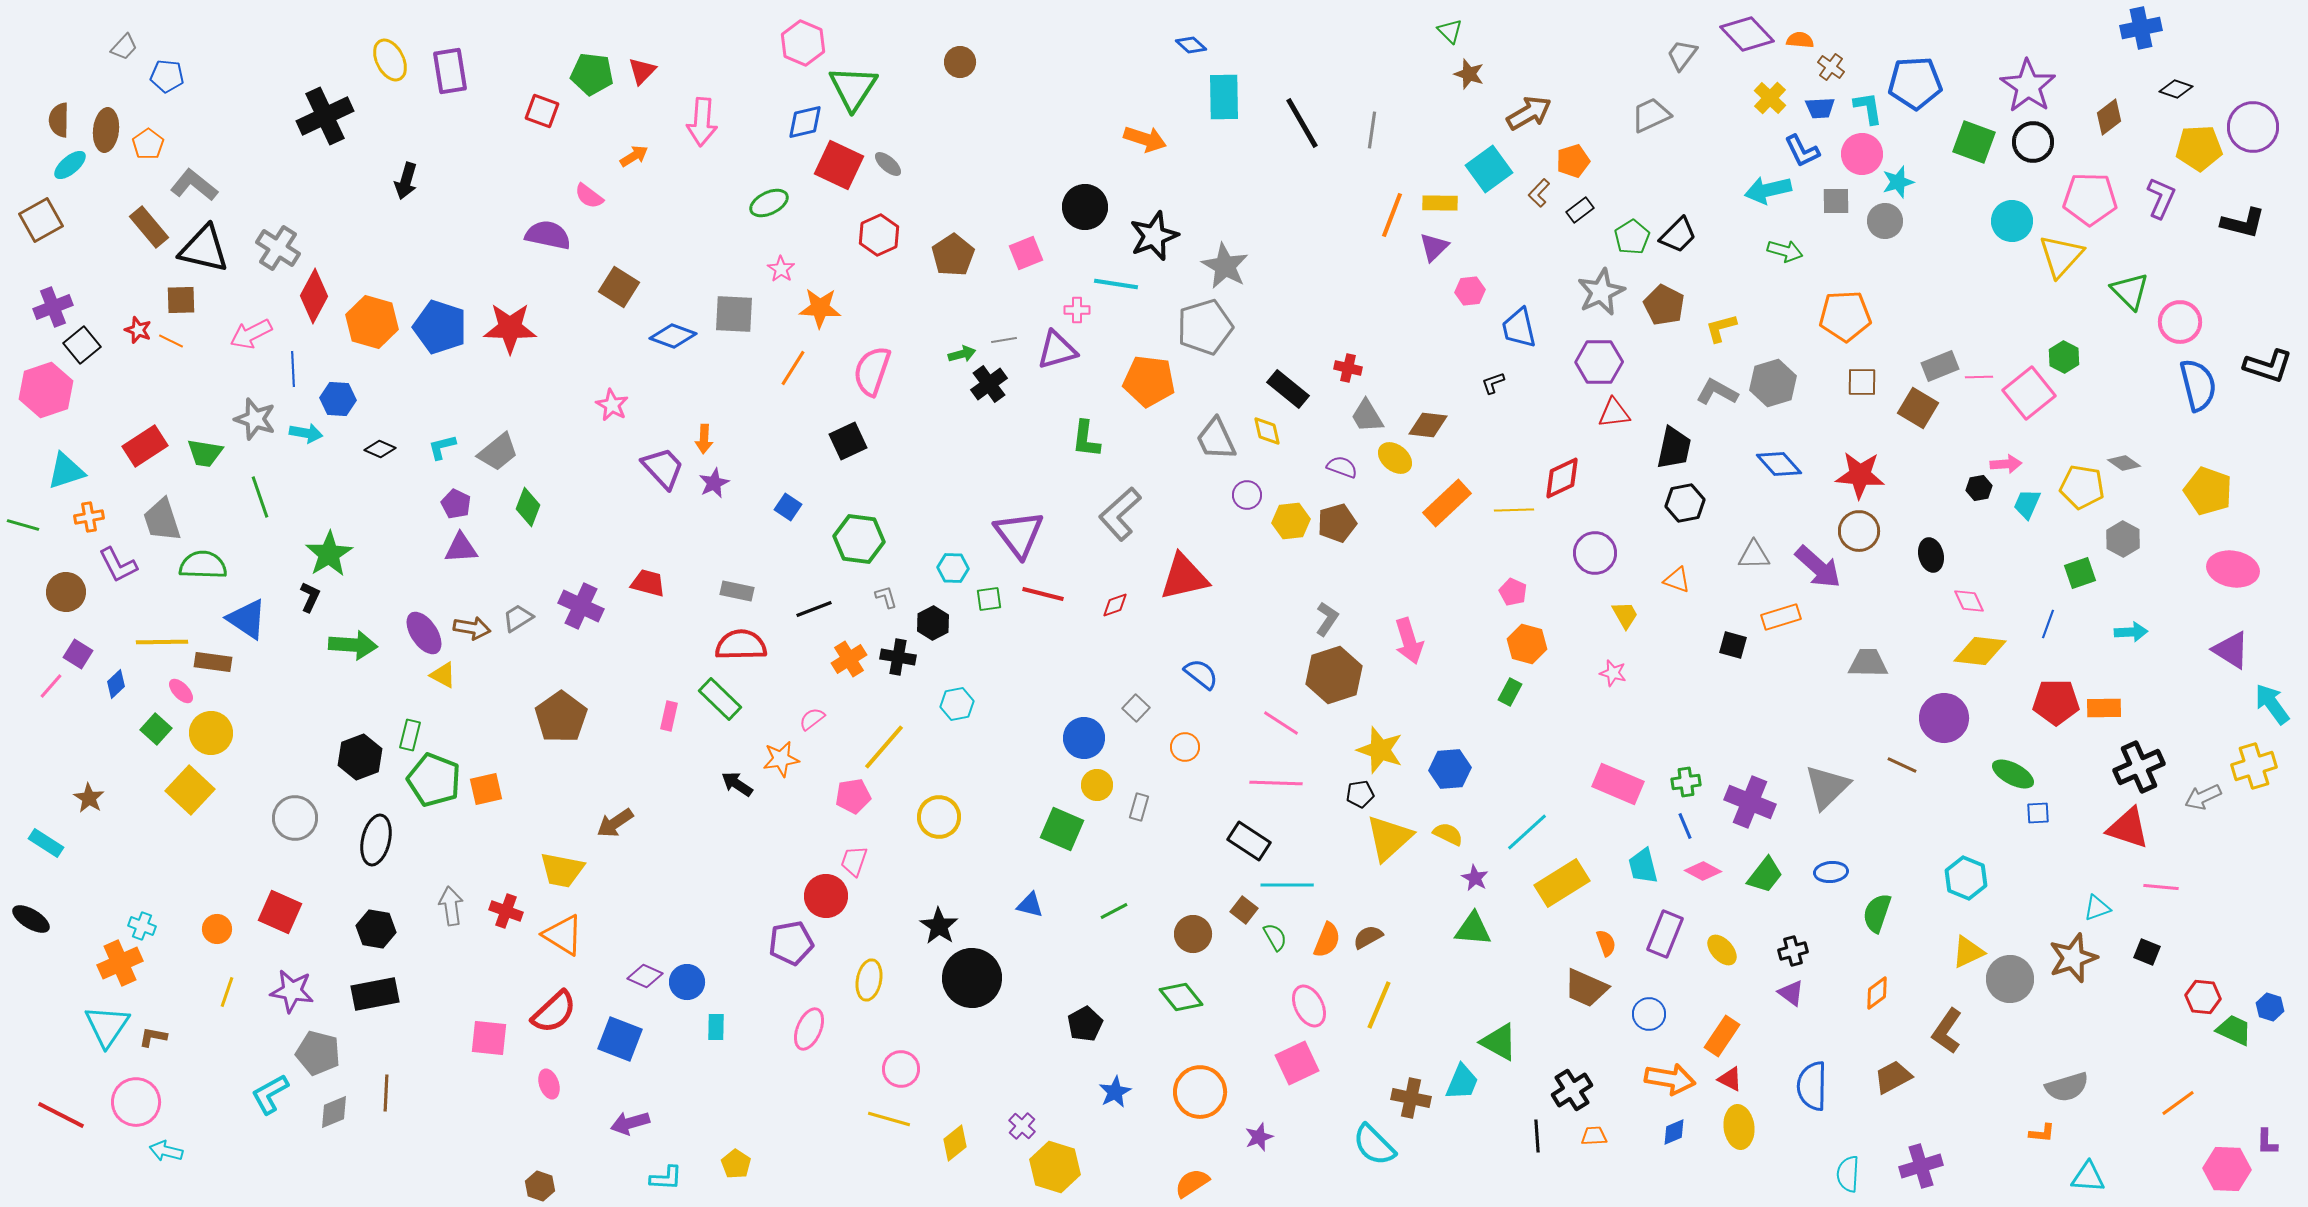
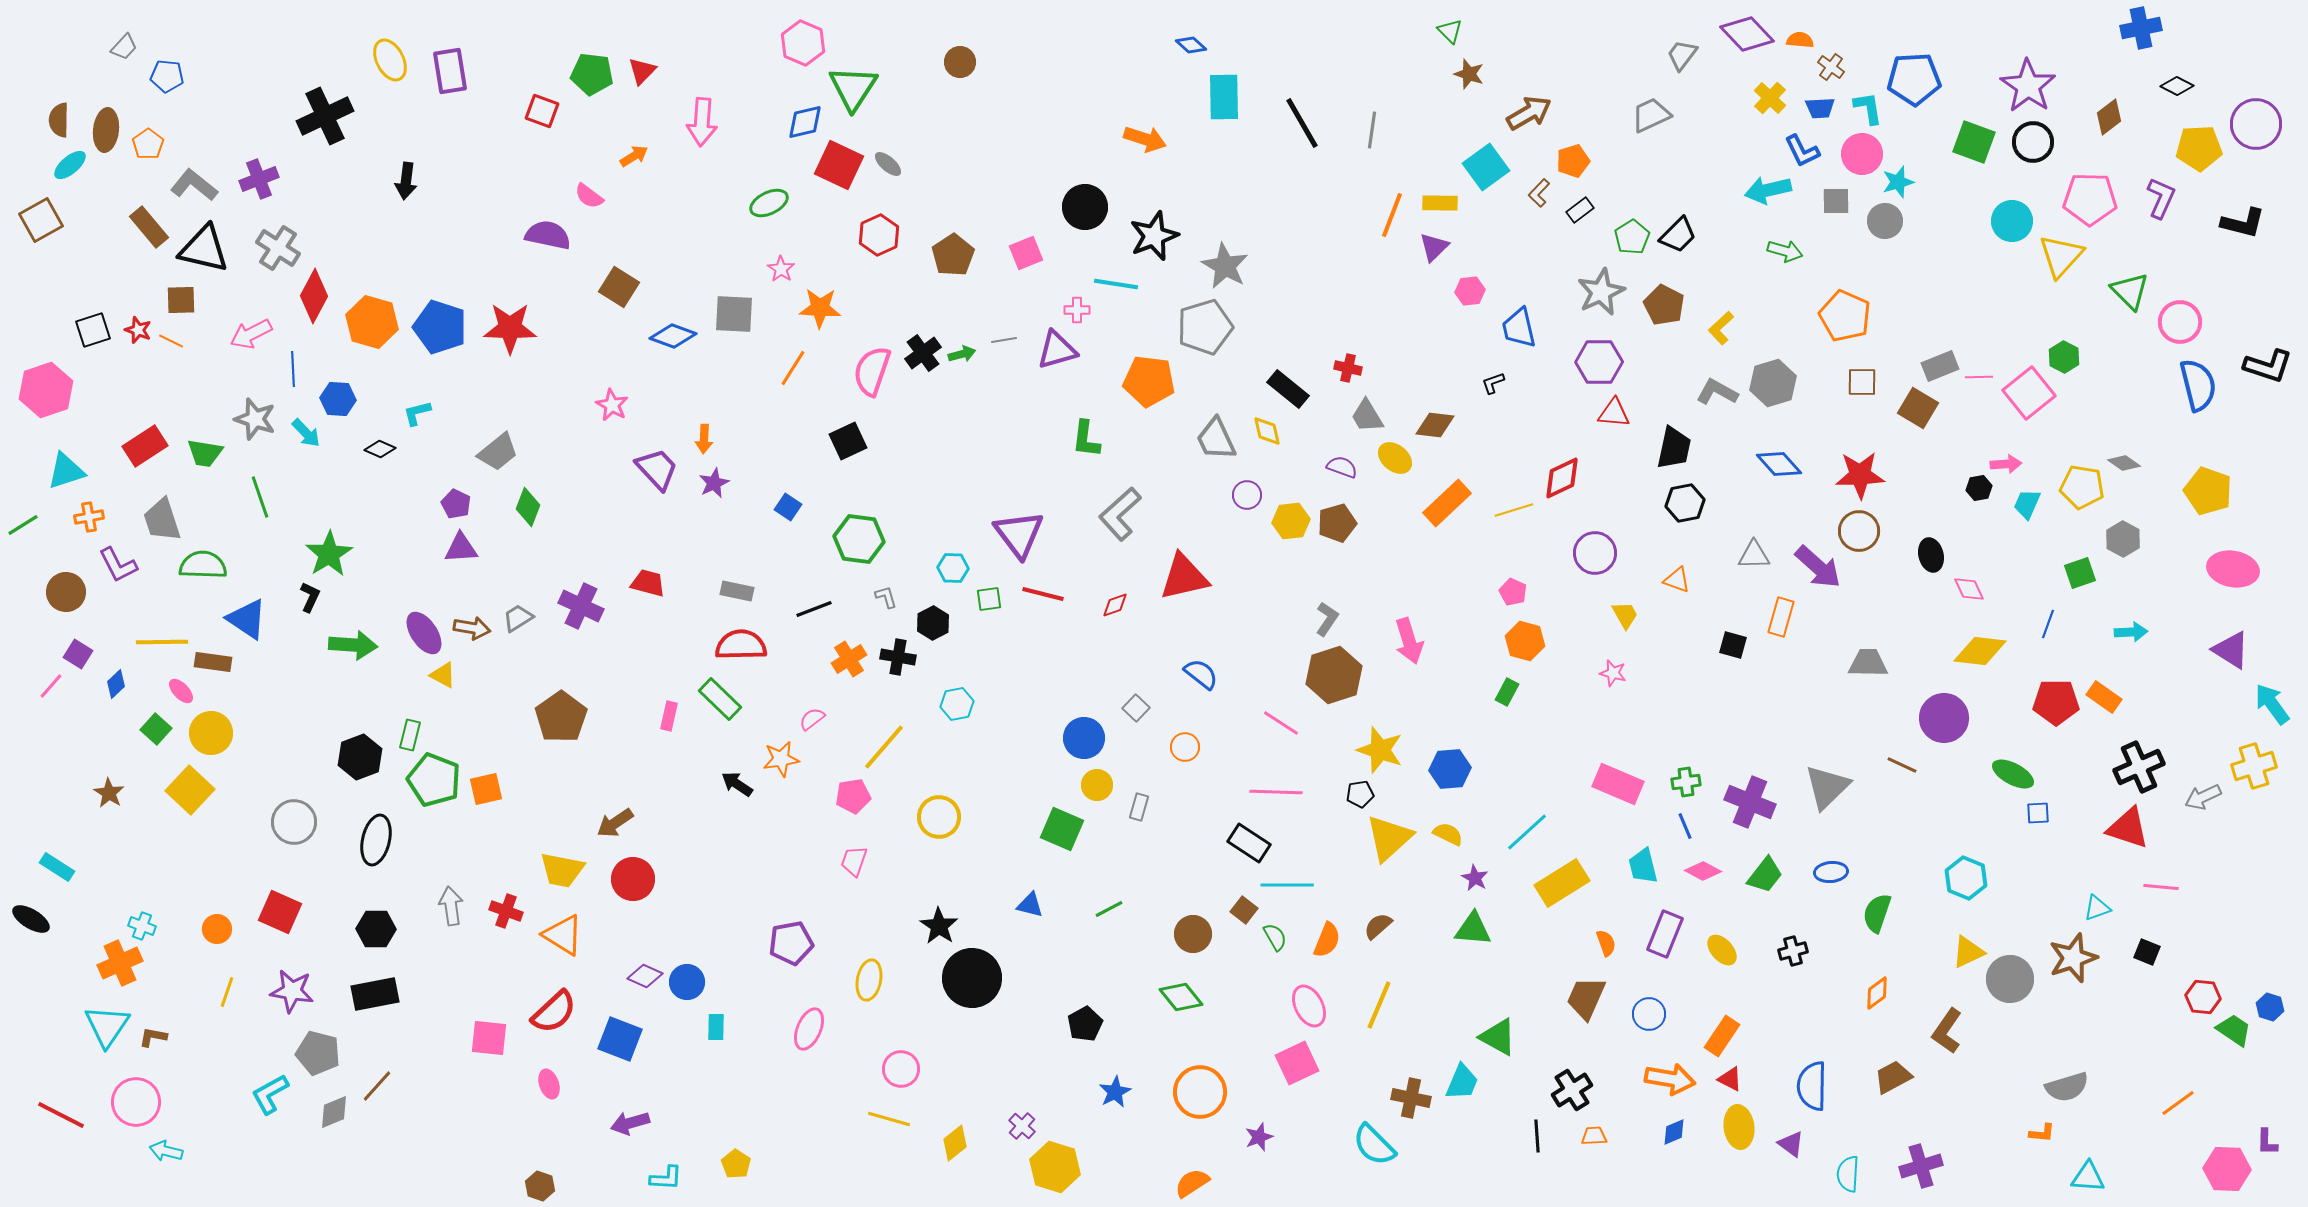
blue pentagon at (1915, 83): moved 1 px left, 4 px up
black diamond at (2176, 89): moved 1 px right, 3 px up; rotated 8 degrees clockwise
purple circle at (2253, 127): moved 3 px right, 3 px up
cyan square at (1489, 169): moved 3 px left, 2 px up
black arrow at (406, 181): rotated 9 degrees counterclockwise
purple cross at (53, 307): moved 206 px right, 128 px up
orange pentagon at (1845, 316): rotated 27 degrees clockwise
yellow L-shape at (1721, 328): rotated 28 degrees counterclockwise
black square at (82, 345): moved 11 px right, 15 px up; rotated 21 degrees clockwise
black cross at (989, 384): moved 66 px left, 31 px up
red triangle at (1614, 413): rotated 12 degrees clockwise
brown diamond at (1428, 425): moved 7 px right
cyan arrow at (306, 433): rotated 36 degrees clockwise
cyan L-shape at (442, 447): moved 25 px left, 34 px up
purple trapezoid at (663, 468): moved 6 px left, 1 px down
red star at (1860, 475): rotated 6 degrees counterclockwise
yellow line at (1514, 510): rotated 15 degrees counterclockwise
green line at (23, 525): rotated 48 degrees counterclockwise
pink diamond at (1969, 601): moved 12 px up
orange rectangle at (1781, 617): rotated 57 degrees counterclockwise
orange hexagon at (1527, 644): moved 2 px left, 3 px up
green rectangle at (1510, 692): moved 3 px left
orange rectangle at (2104, 708): moved 11 px up; rotated 36 degrees clockwise
pink line at (1276, 783): moved 9 px down
brown star at (89, 798): moved 20 px right, 5 px up
gray circle at (295, 818): moved 1 px left, 4 px down
black rectangle at (1249, 841): moved 2 px down
cyan rectangle at (46, 843): moved 11 px right, 24 px down
red circle at (826, 896): moved 193 px left, 17 px up
green line at (1114, 911): moved 5 px left, 2 px up
black hexagon at (376, 929): rotated 9 degrees counterclockwise
brown semicircle at (1368, 937): moved 10 px right, 11 px up; rotated 12 degrees counterclockwise
brown trapezoid at (1586, 988): moved 10 px down; rotated 90 degrees clockwise
purple triangle at (1791, 993): moved 151 px down
green trapezoid at (2234, 1030): rotated 9 degrees clockwise
green triangle at (1499, 1042): moved 1 px left, 5 px up
brown line at (386, 1093): moved 9 px left, 7 px up; rotated 39 degrees clockwise
